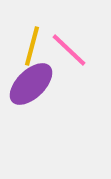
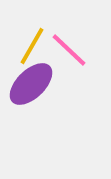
yellow line: rotated 15 degrees clockwise
